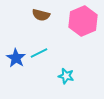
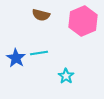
cyan line: rotated 18 degrees clockwise
cyan star: rotated 21 degrees clockwise
